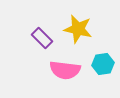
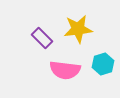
yellow star: rotated 20 degrees counterclockwise
cyan hexagon: rotated 10 degrees counterclockwise
